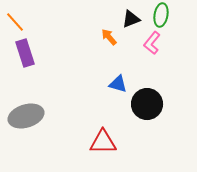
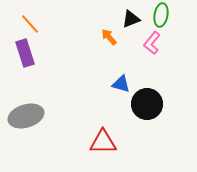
orange line: moved 15 px right, 2 px down
blue triangle: moved 3 px right
